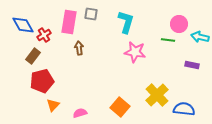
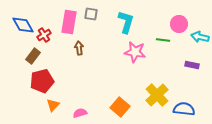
green line: moved 5 px left
